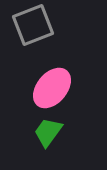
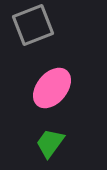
green trapezoid: moved 2 px right, 11 px down
